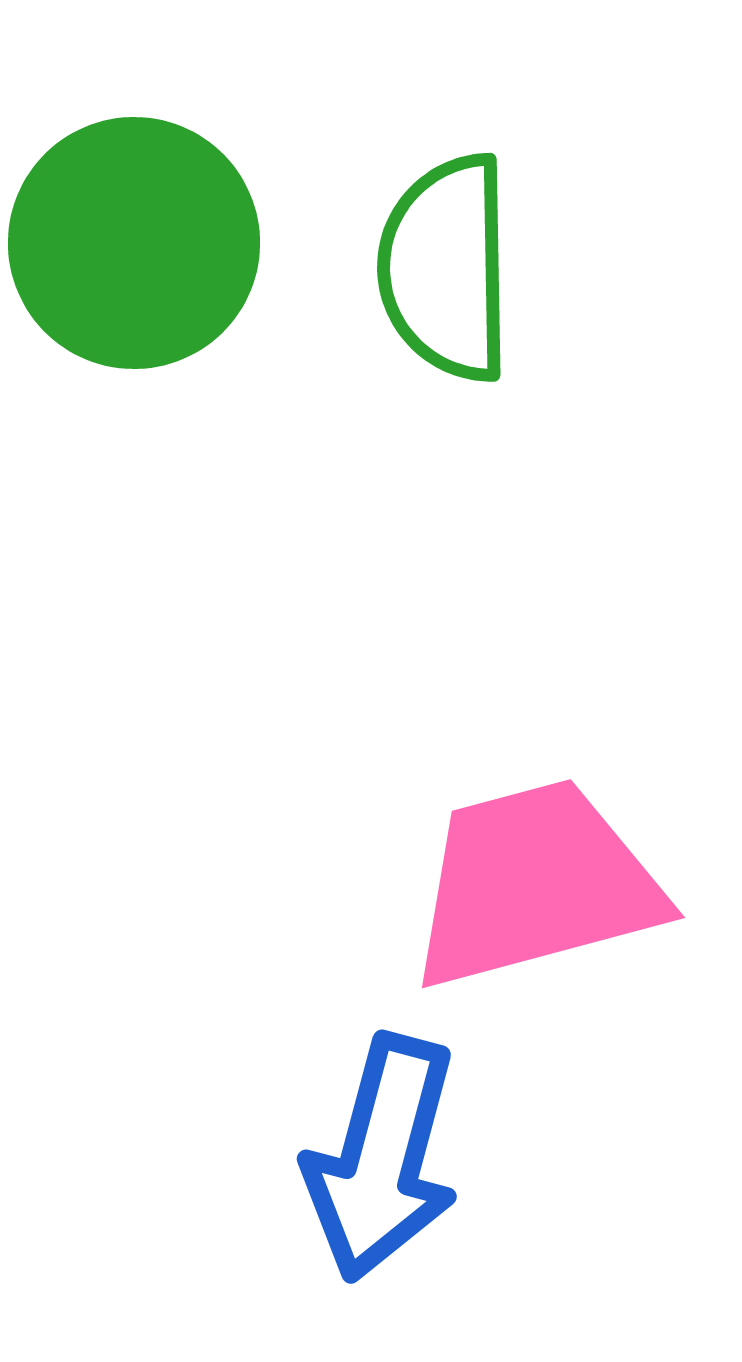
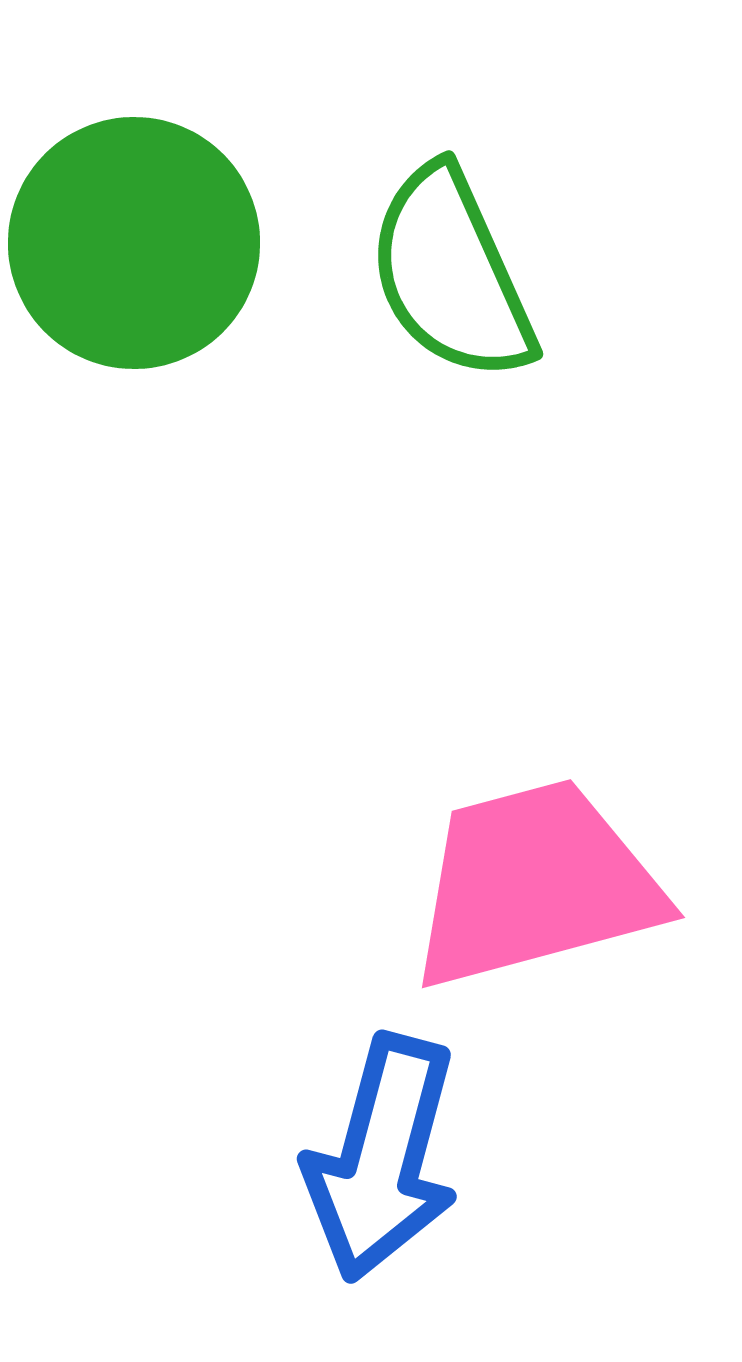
green semicircle: moved 5 px right, 6 px down; rotated 23 degrees counterclockwise
